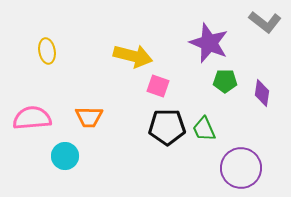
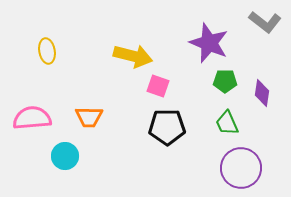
green trapezoid: moved 23 px right, 6 px up
